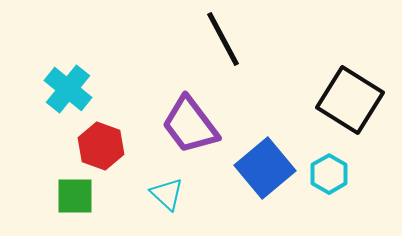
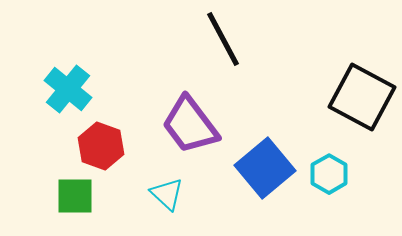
black square: moved 12 px right, 3 px up; rotated 4 degrees counterclockwise
